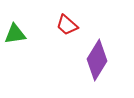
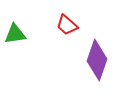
purple diamond: rotated 12 degrees counterclockwise
